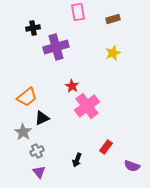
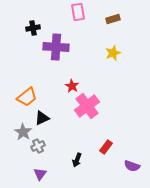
purple cross: rotated 20 degrees clockwise
gray cross: moved 1 px right, 5 px up
purple triangle: moved 1 px right, 2 px down; rotated 16 degrees clockwise
